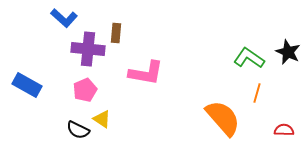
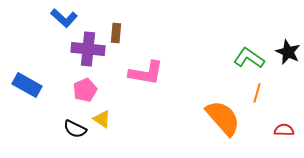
black semicircle: moved 3 px left, 1 px up
